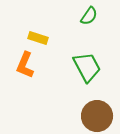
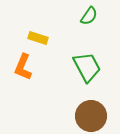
orange L-shape: moved 2 px left, 2 px down
brown circle: moved 6 px left
